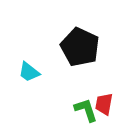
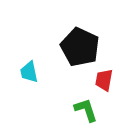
cyan trapezoid: rotated 40 degrees clockwise
red trapezoid: moved 24 px up
